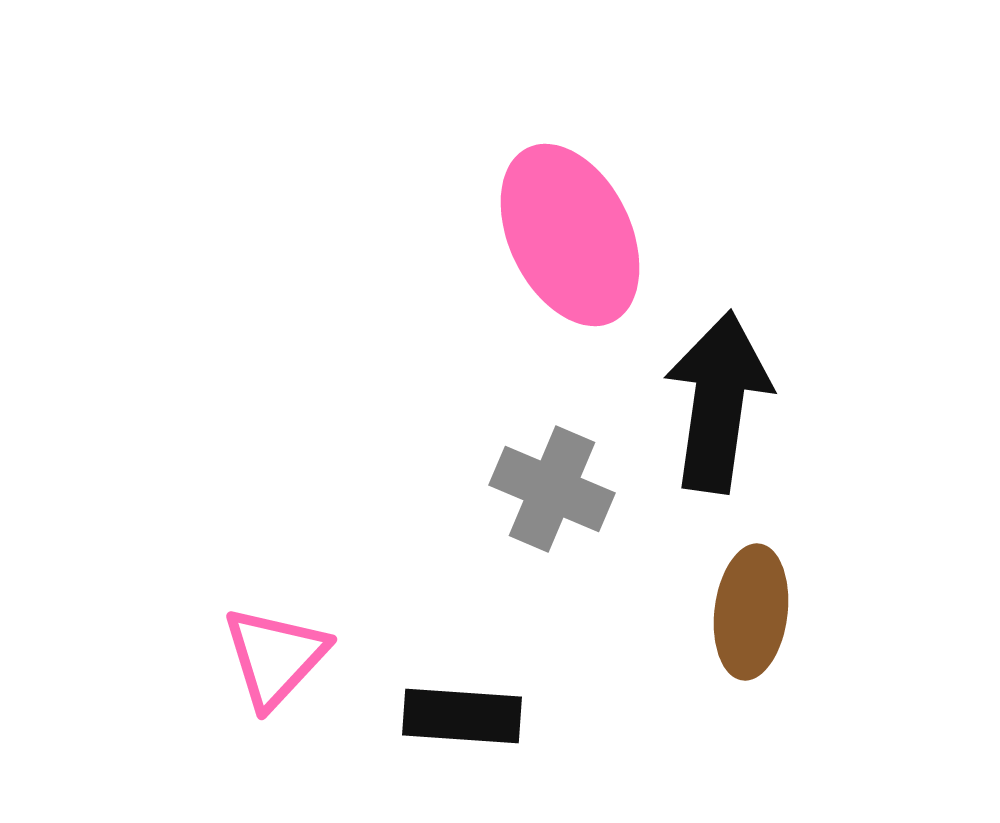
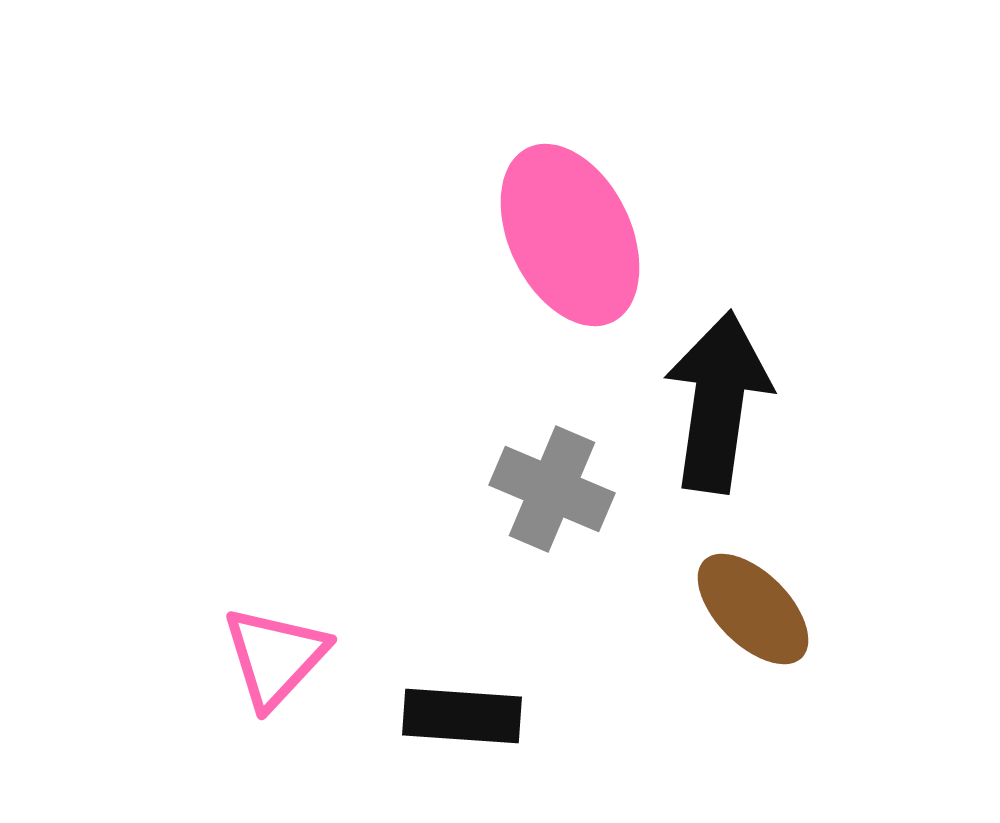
brown ellipse: moved 2 px right, 3 px up; rotated 52 degrees counterclockwise
